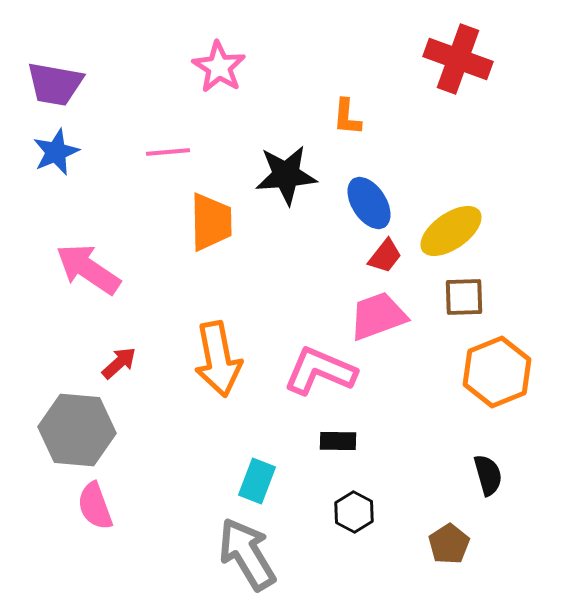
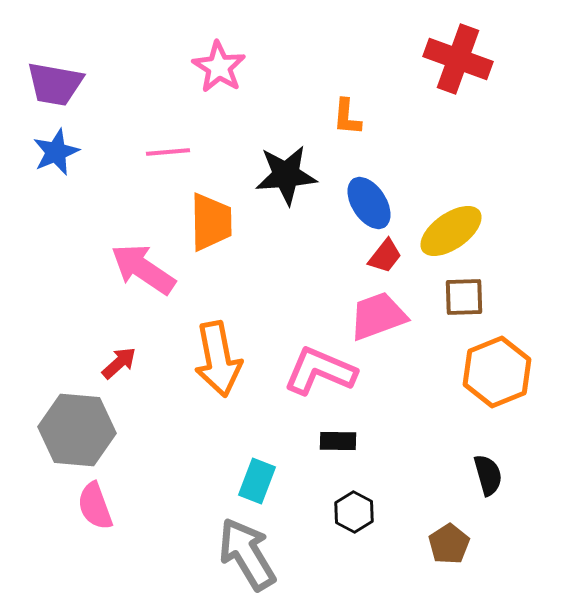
pink arrow: moved 55 px right
